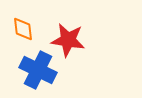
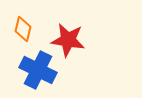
orange diamond: rotated 20 degrees clockwise
